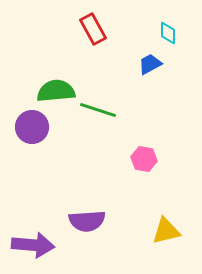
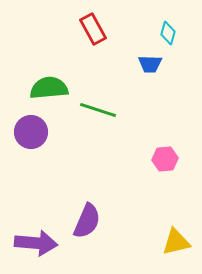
cyan diamond: rotated 15 degrees clockwise
blue trapezoid: rotated 150 degrees counterclockwise
green semicircle: moved 7 px left, 3 px up
purple circle: moved 1 px left, 5 px down
pink hexagon: moved 21 px right; rotated 15 degrees counterclockwise
purple semicircle: rotated 63 degrees counterclockwise
yellow triangle: moved 10 px right, 11 px down
purple arrow: moved 3 px right, 2 px up
